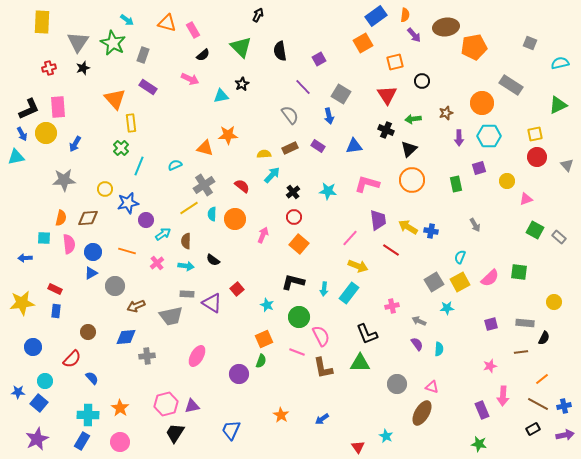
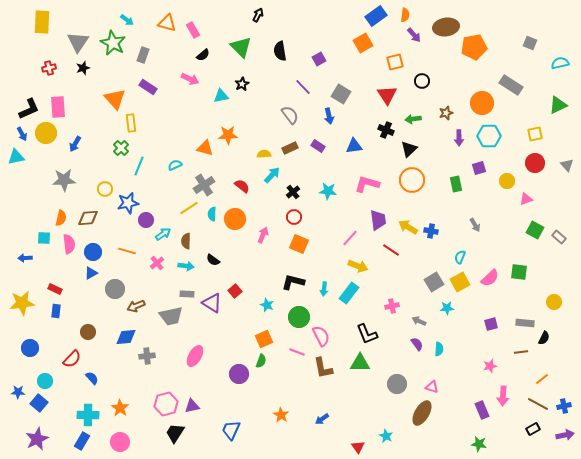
red circle at (537, 157): moved 2 px left, 6 px down
orange square at (299, 244): rotated 18 degrees counterclockwise
gray circle at (115, 286): moved 3 px down
red square at (237, 289): moved 2 px left, 2 px down
blue circle at (33, 347): moved 3 px left, 1 px down
pink ellipse at (197, 356): moved 2 px left
